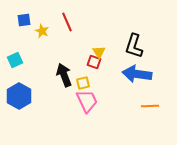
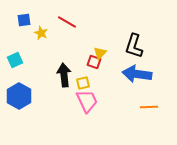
red line: rotated 36 degrees counterclockwise
yellow star: moved 1 px left, 2 px down
yellow triangle: moved 1 px right, 1 px down; rotated 16 degrees clockwise
black arrow: rotated 15 degrees clockwise
orange line: moved 1 px left, 1 px down
